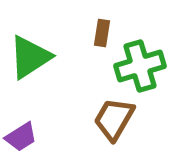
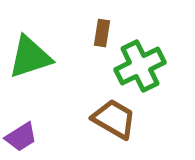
green triangle: rotated 15 degrees clockwise
green cross: rotated 9 degrees counterclockwise
brown trapezoid: rotated 90 degrees clockwise
